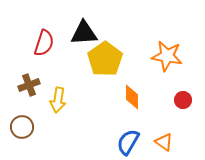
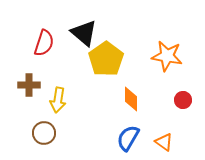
black triangle: rotated 44 degrees clockwise
yellow pentagon: moved 1 px right
brown cross: rotated 20 degrees clockwise
orange diamond: moved 1 px left, 2 px down
brown circle: moved 22 px right, 6 px down
blue semicircle: moved 4 px up
